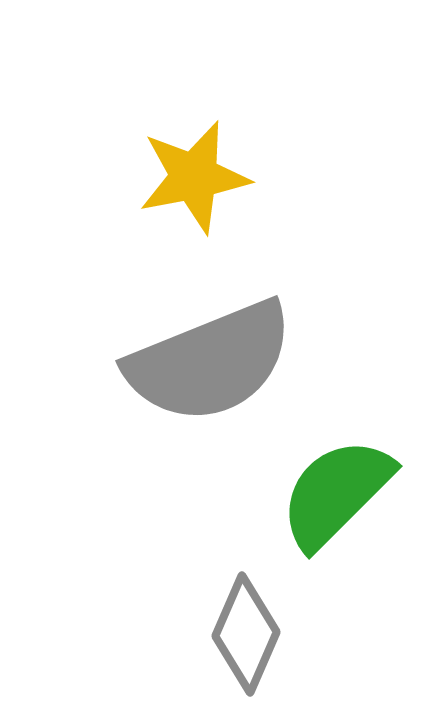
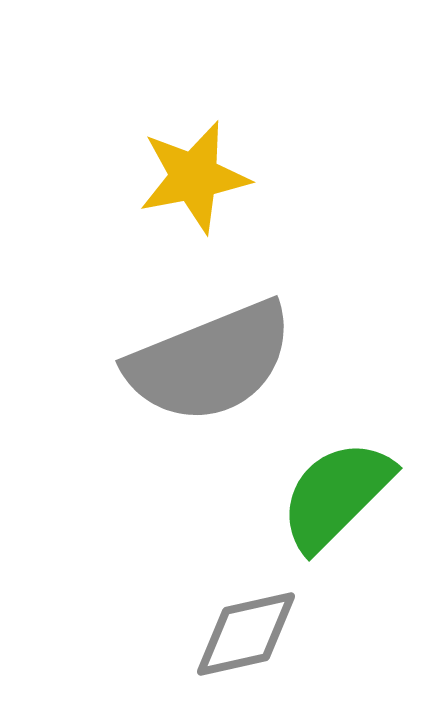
green semicircle: moved 2 px down
gray diamond: rotated 54 degrees clockwise
